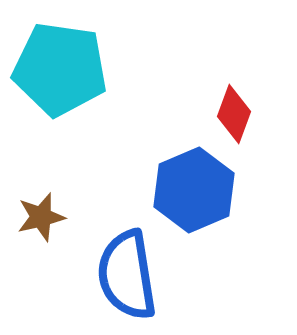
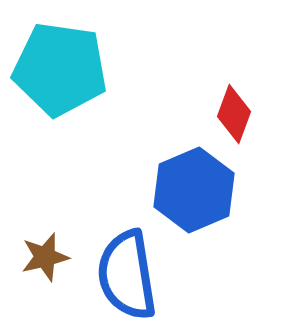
brown star: moved 4 px right, 40 px down
